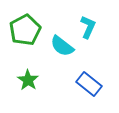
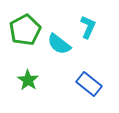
cyan semicircle: moved 3 px left, 2 px up
